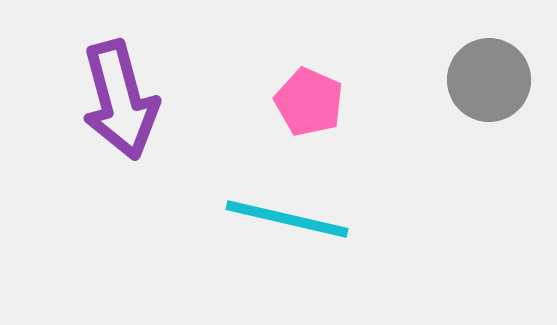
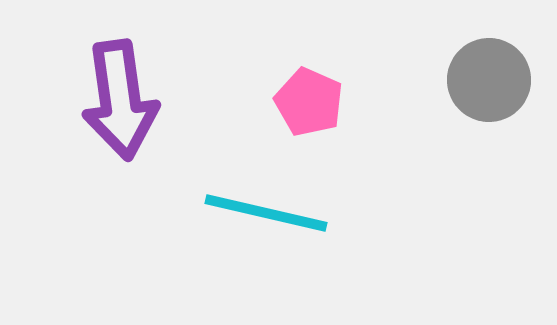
purple arrow: rotated 7 degrees clockwise
cyan line: moved 21 px left, 6 px up
